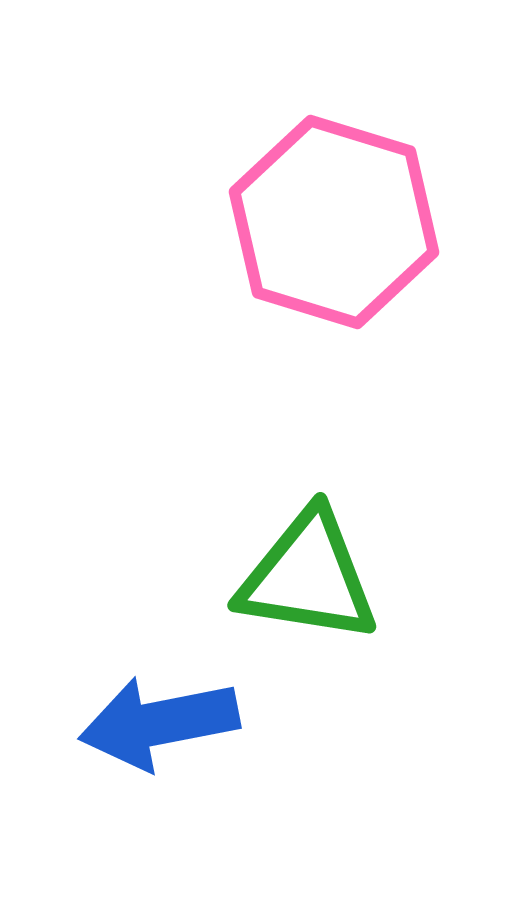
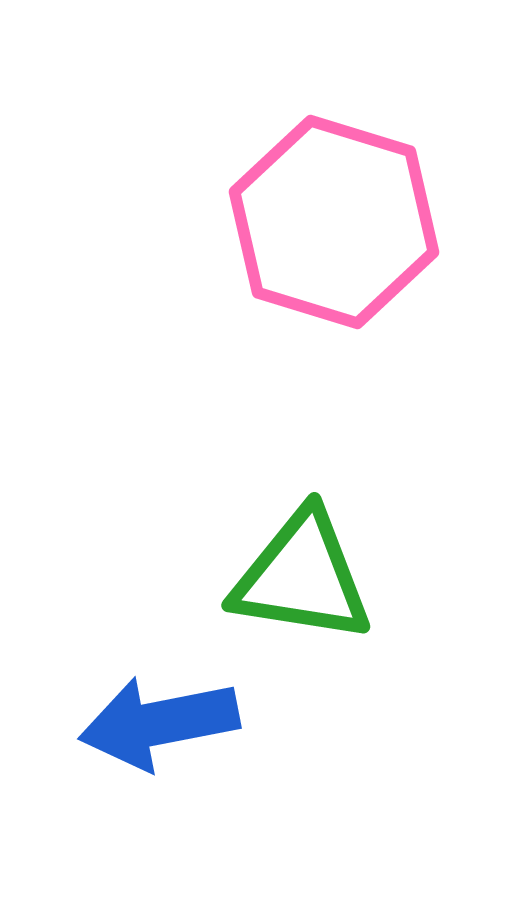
green triangle: moved 6 px left
